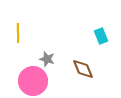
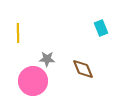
cyan rectangle: moved 8 px up
gray star: rotated 14 degrees counterclockwise
